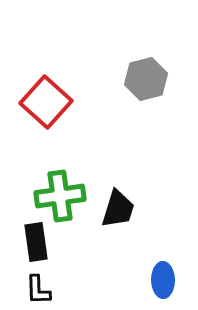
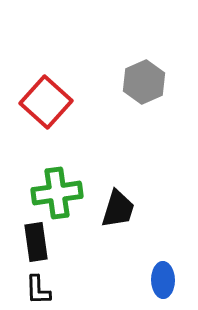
gray hexagon: moved 2 px left, 3 px down; rotated 9 degrees counterclockwise
green cross: moved 3 px left, 3 px up
